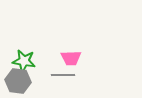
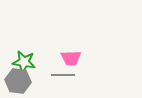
green star: moved 1 px down
